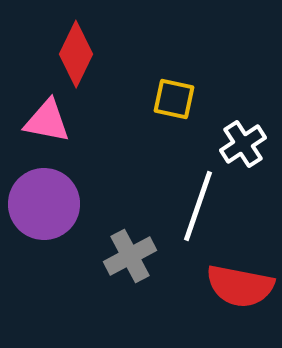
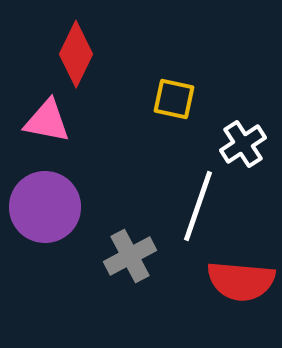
purple circle: moved 1 px right, 3 px down
red semicircle: moved 1 px right, 5 px up; rotated 6 degrees counterclockwise
